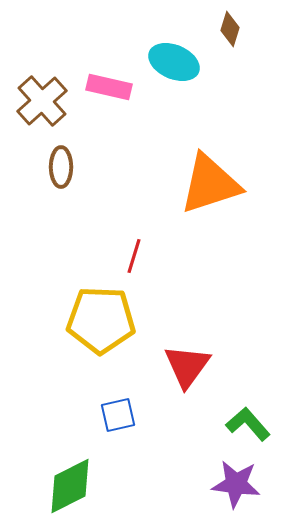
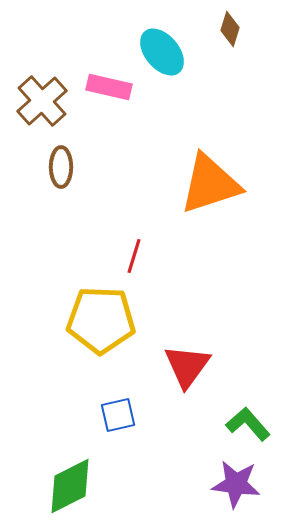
cyan ellipse: moved 12 px left, 10 px up; rotated 27 degrees clockwise
